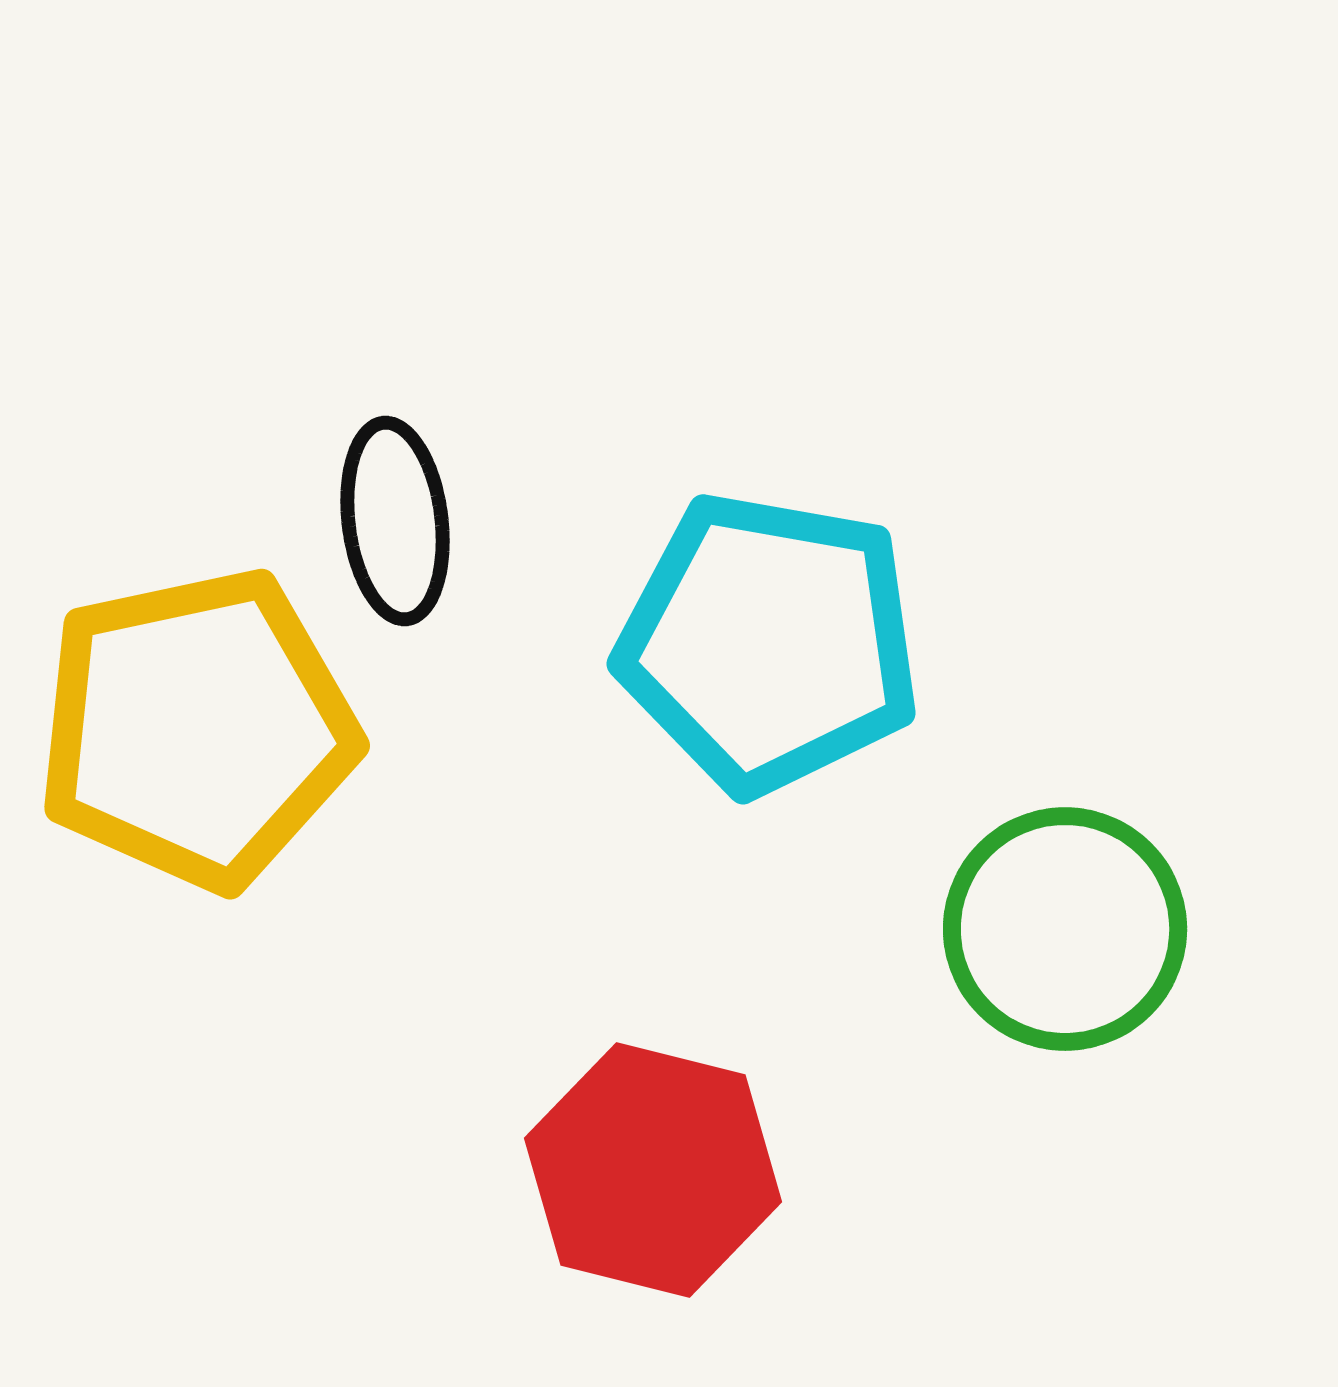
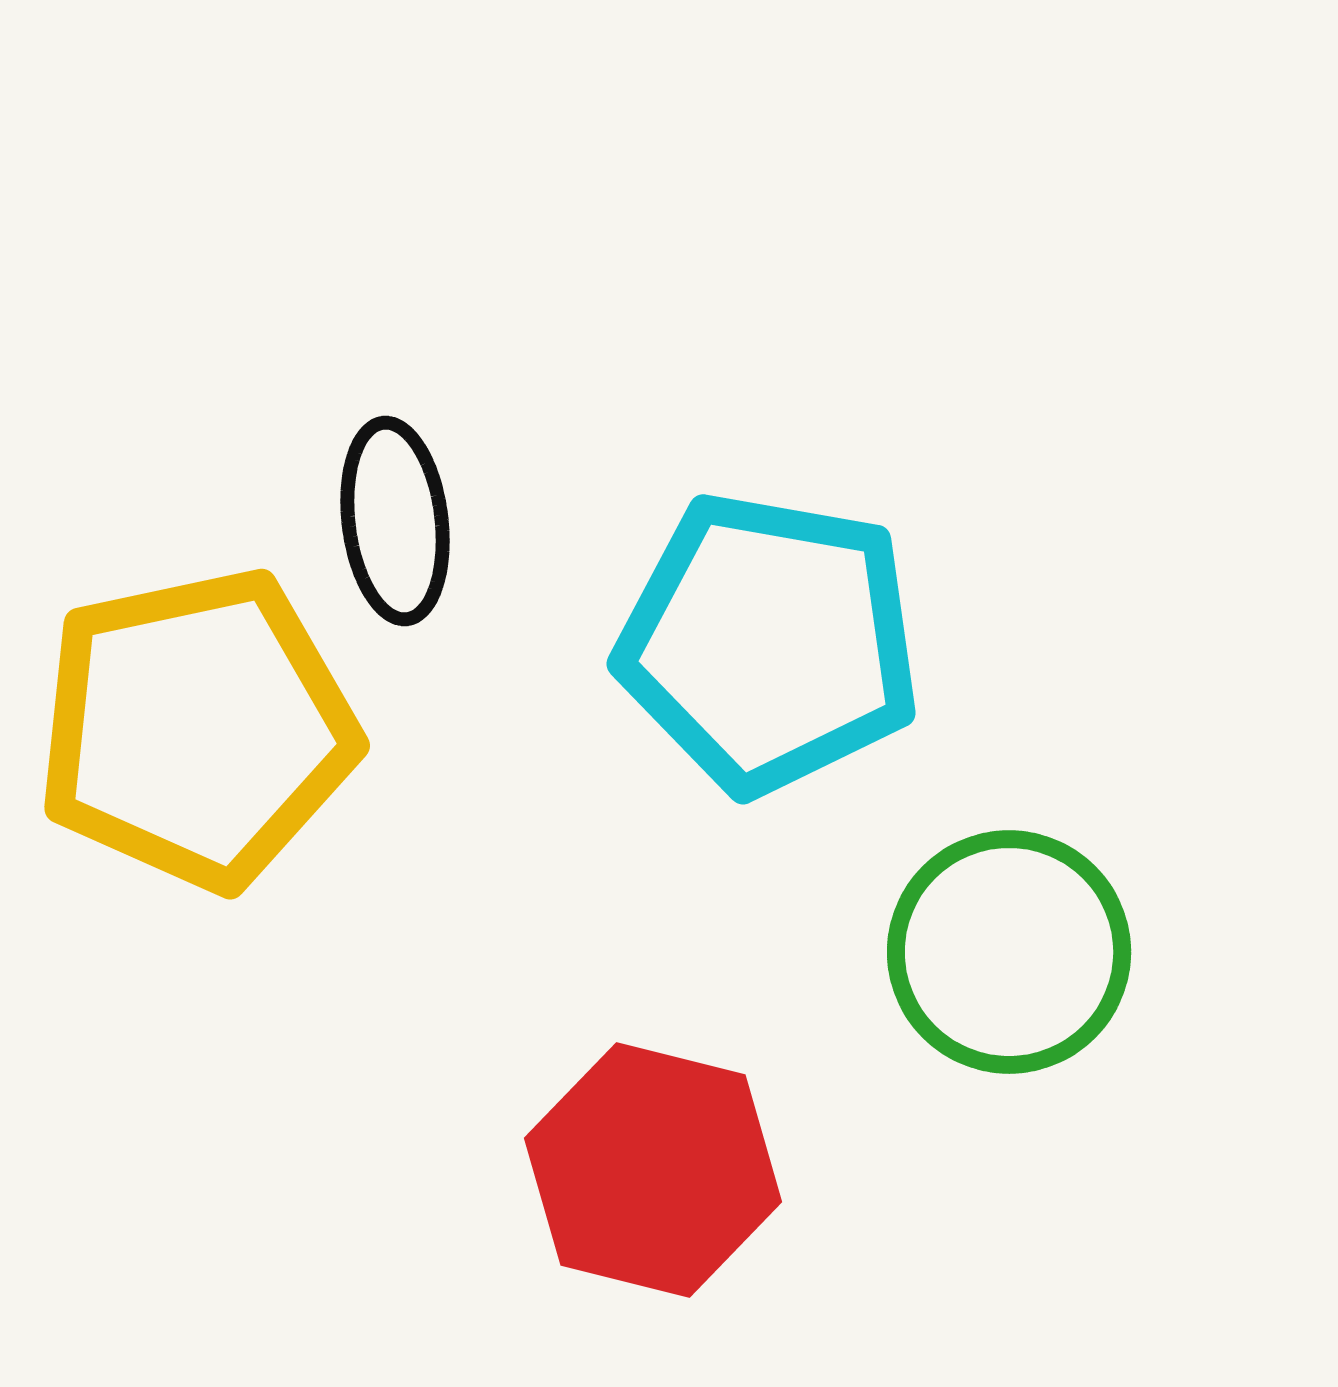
green circle: moved 56 px left, 23 px down
